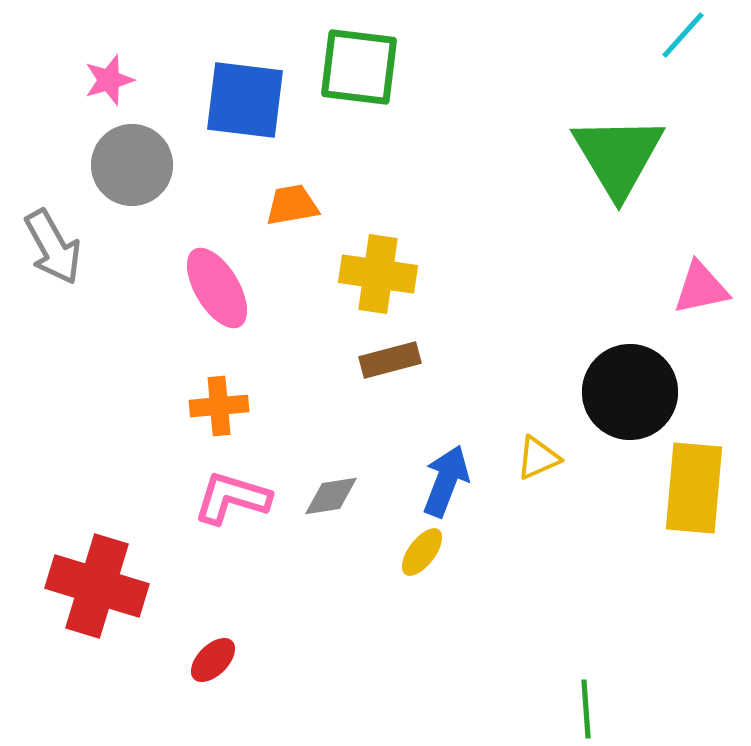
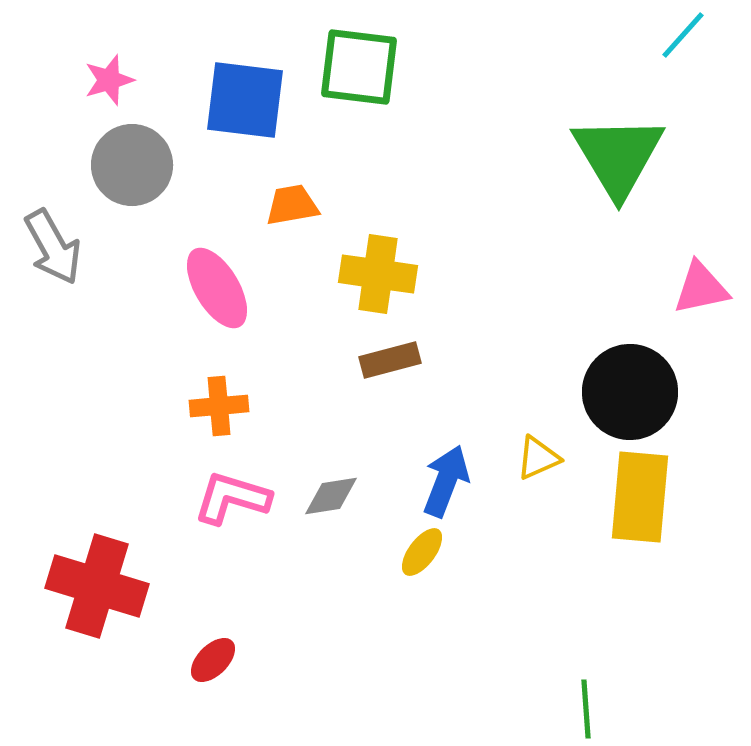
yellow rectangle: moved 54 px left, 9 px down
